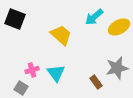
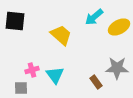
black square: moved 2 px down; rotated 15 degrees counterclockwise
gray star: rotated 15 degrees clockwise
cyan triangle: moved 1 px left, 2 px down
gray square: rotated 32 degrees counterclockwise
